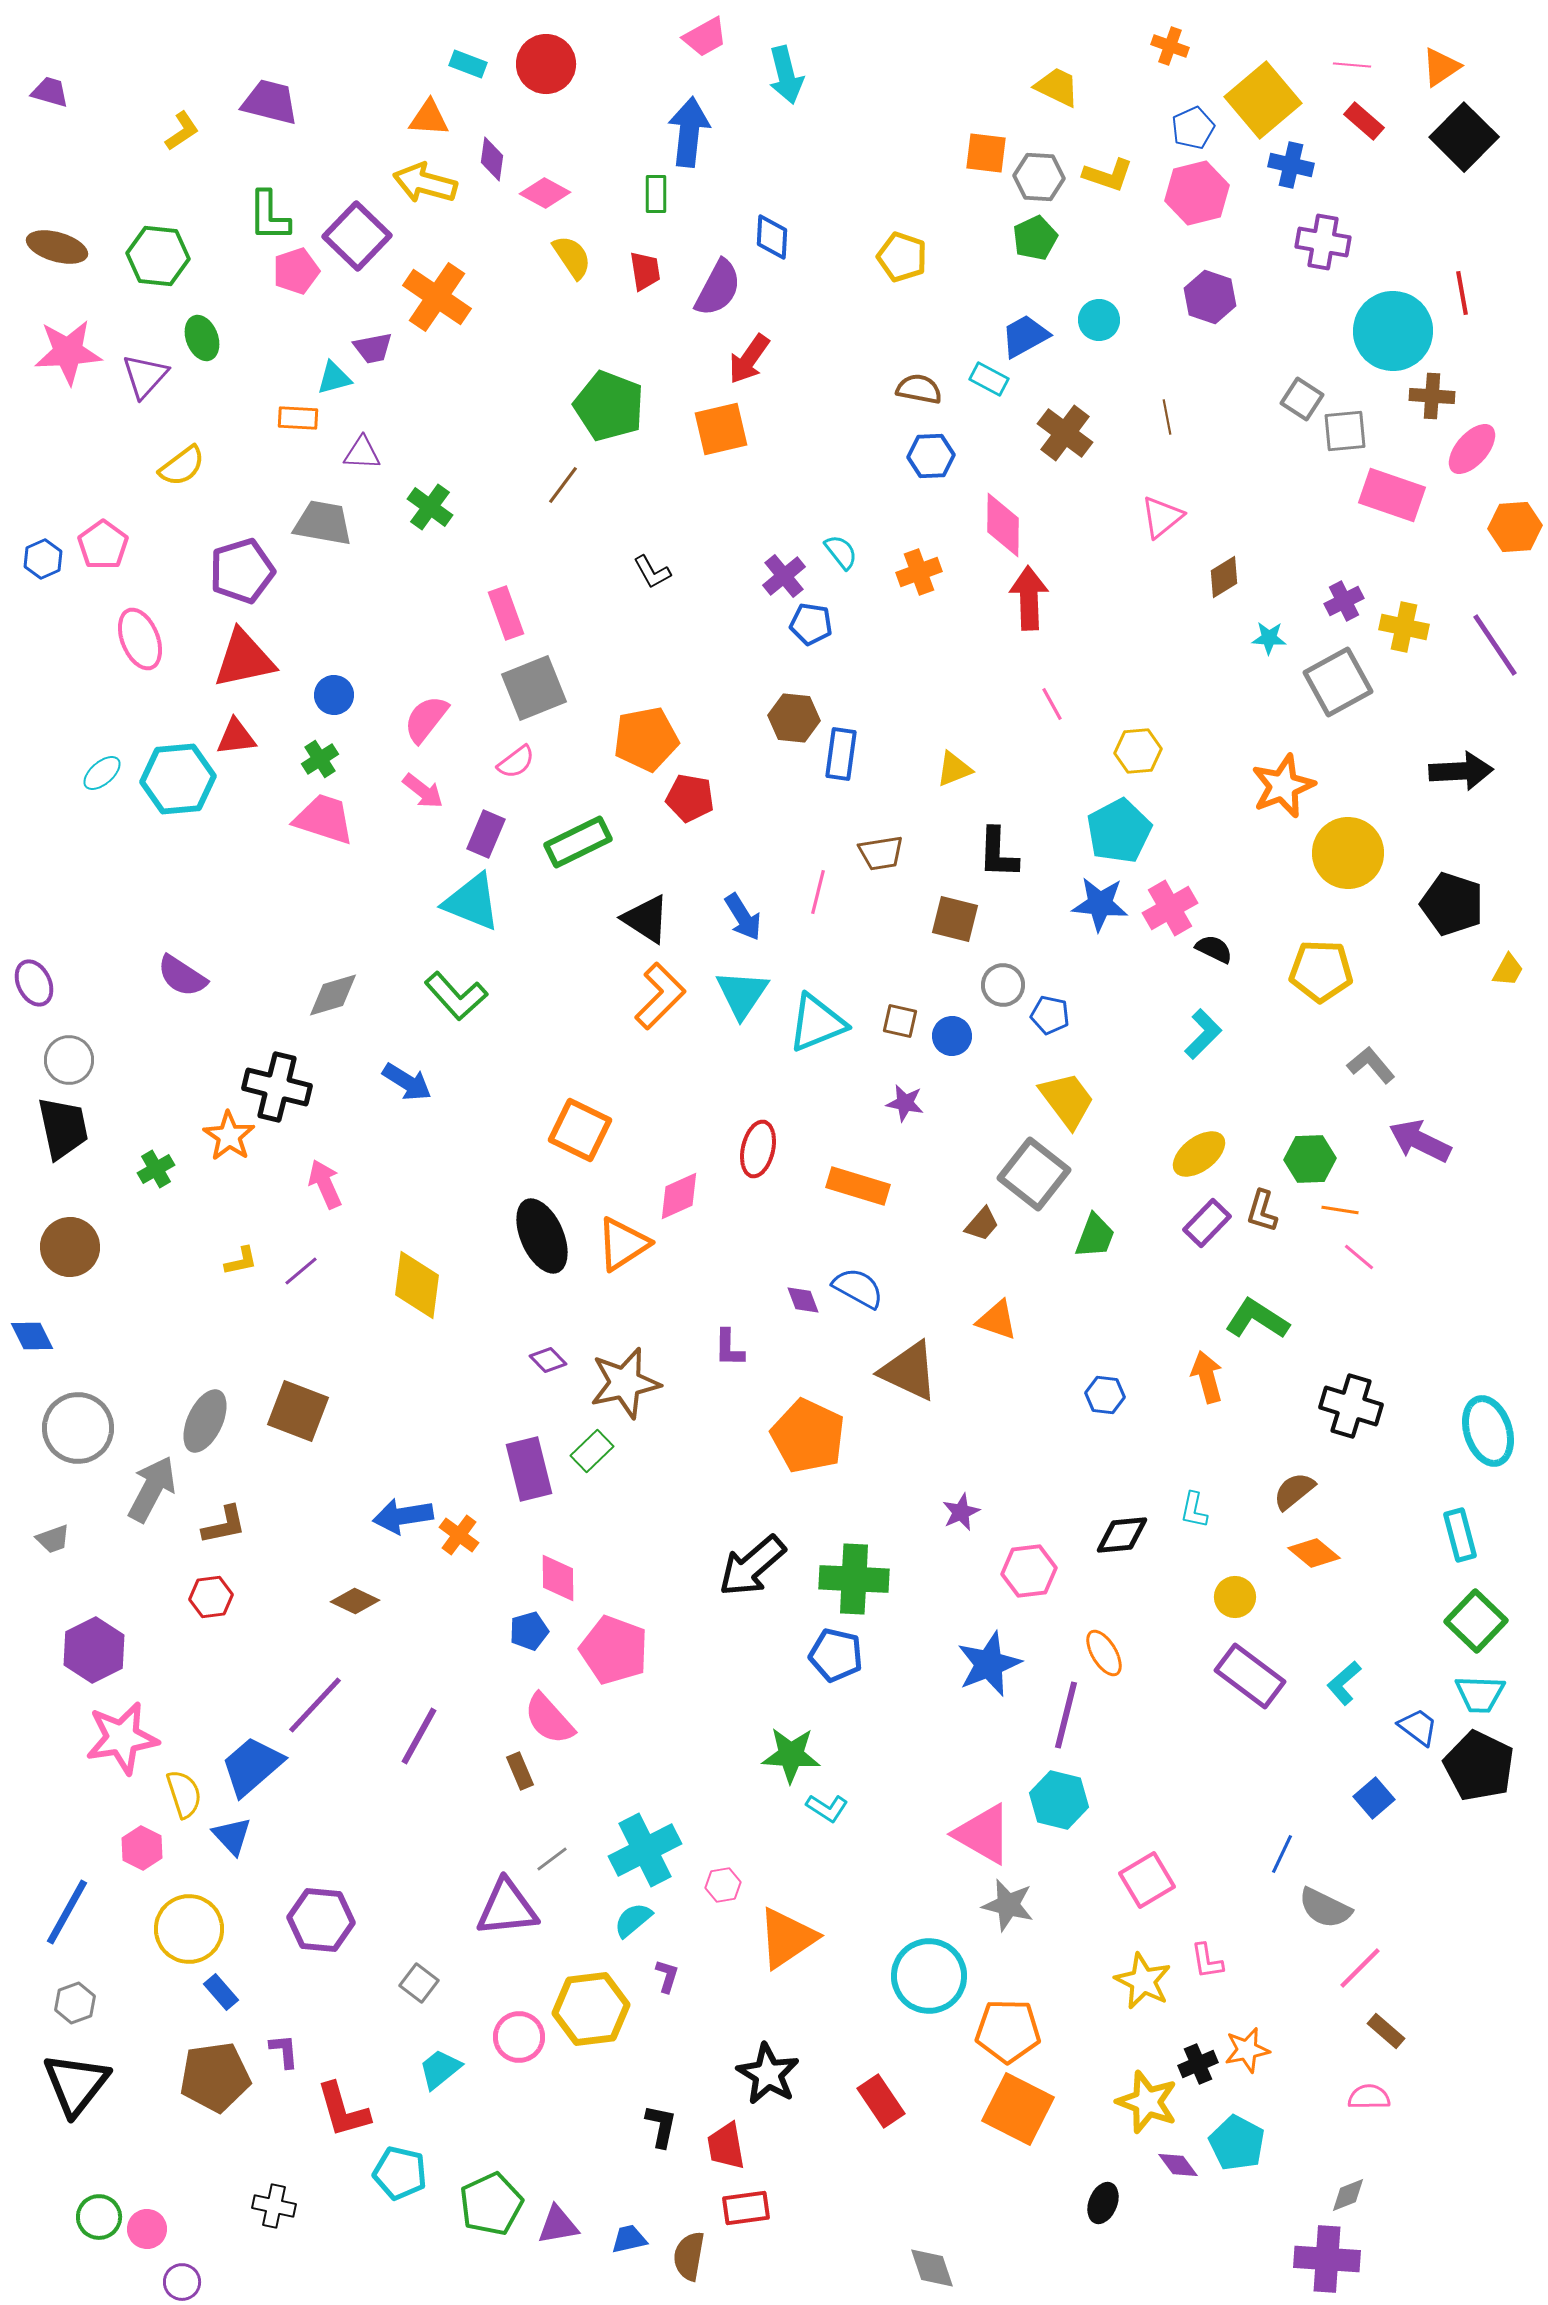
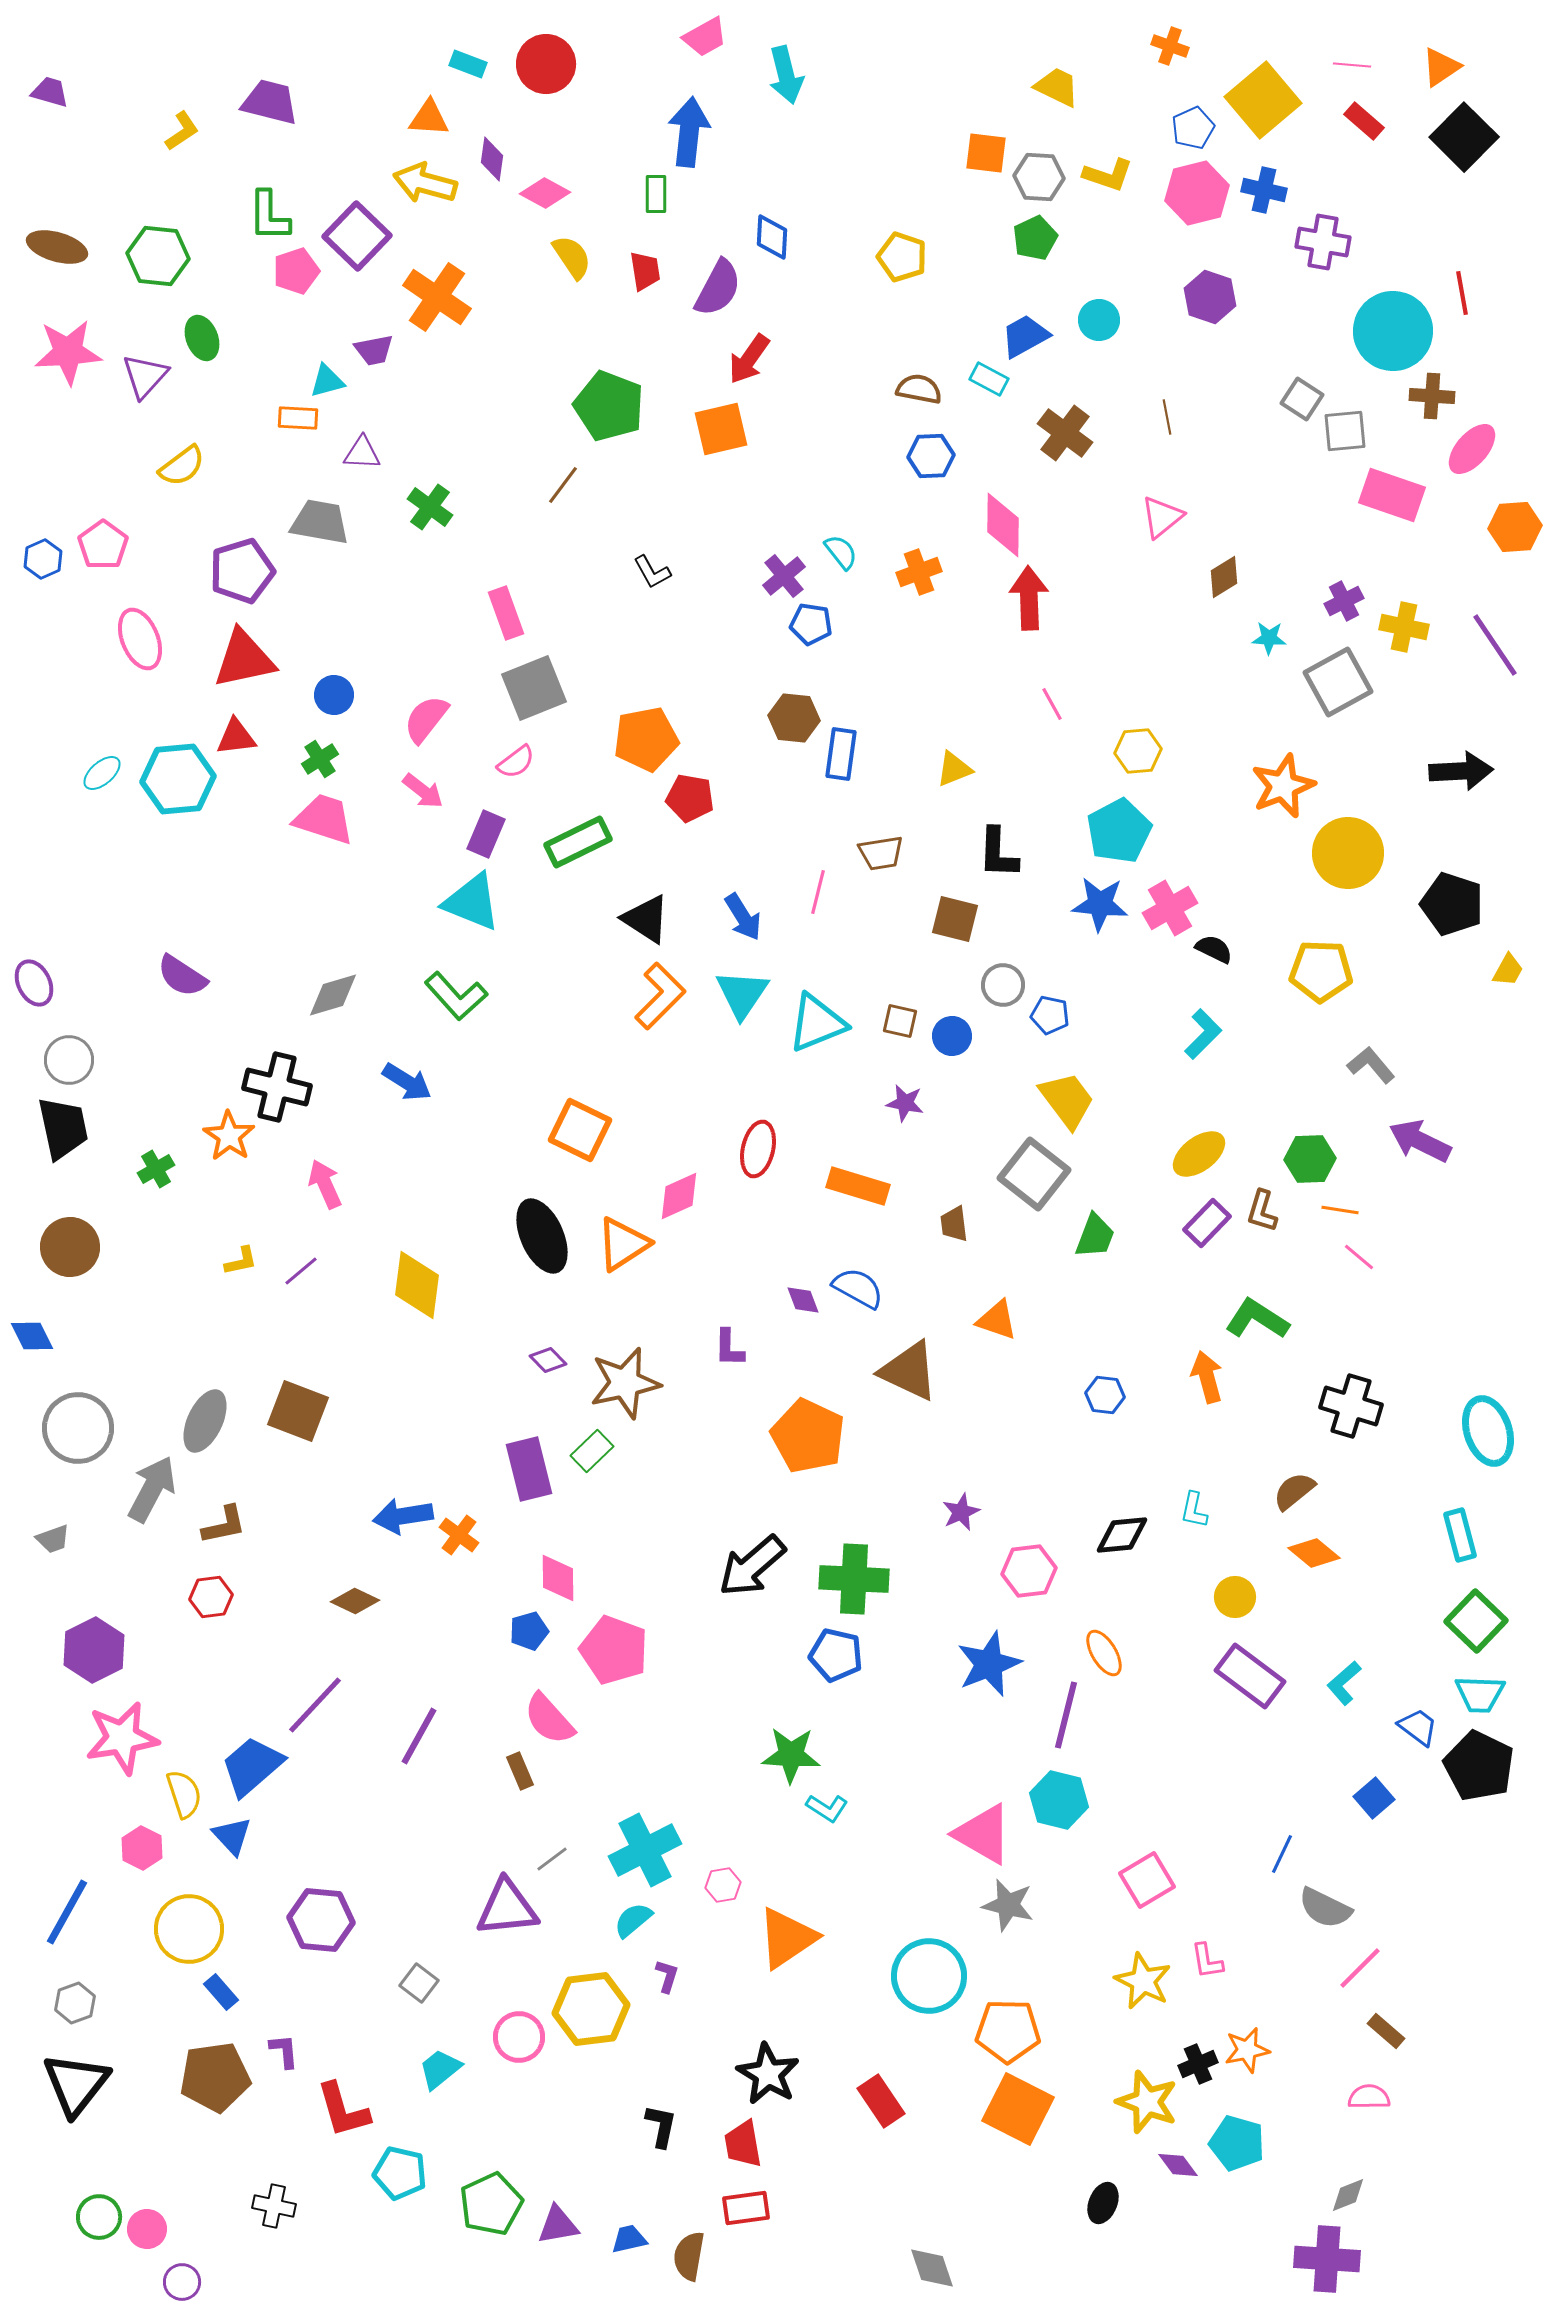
blue cross at (1291, 165): moved 27 px left, 25 px down
purple trapezoid at (373, 348): moved 1 px right, 2 px down
cyan triangle at (334, 378): moved 7 px left, 3 px down
gray trapezoid at (323, 523): moved 3 px left, 1 px up
brown trapezoid at (982, 1224): moved 28 px left; rotated 132 degrees clockwise
cyan pentagon at (1237, 2143): rotated 12 degrees counterclockwise
red trapezoid at (726, 2146): moved 17 px right, 2 px up
